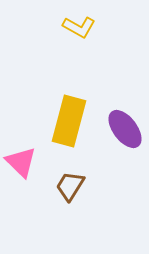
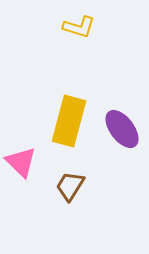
yellow L-shape: rotated 12 degrees counterclockwise
purple ellipse: moved 3 px left
